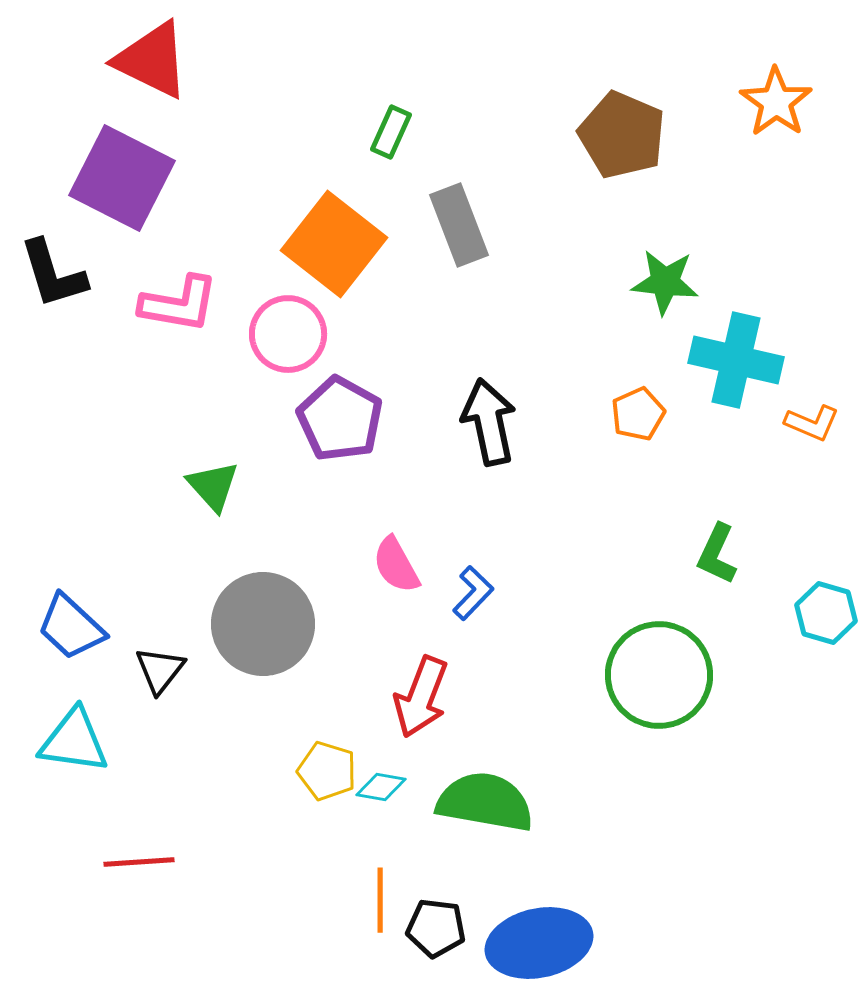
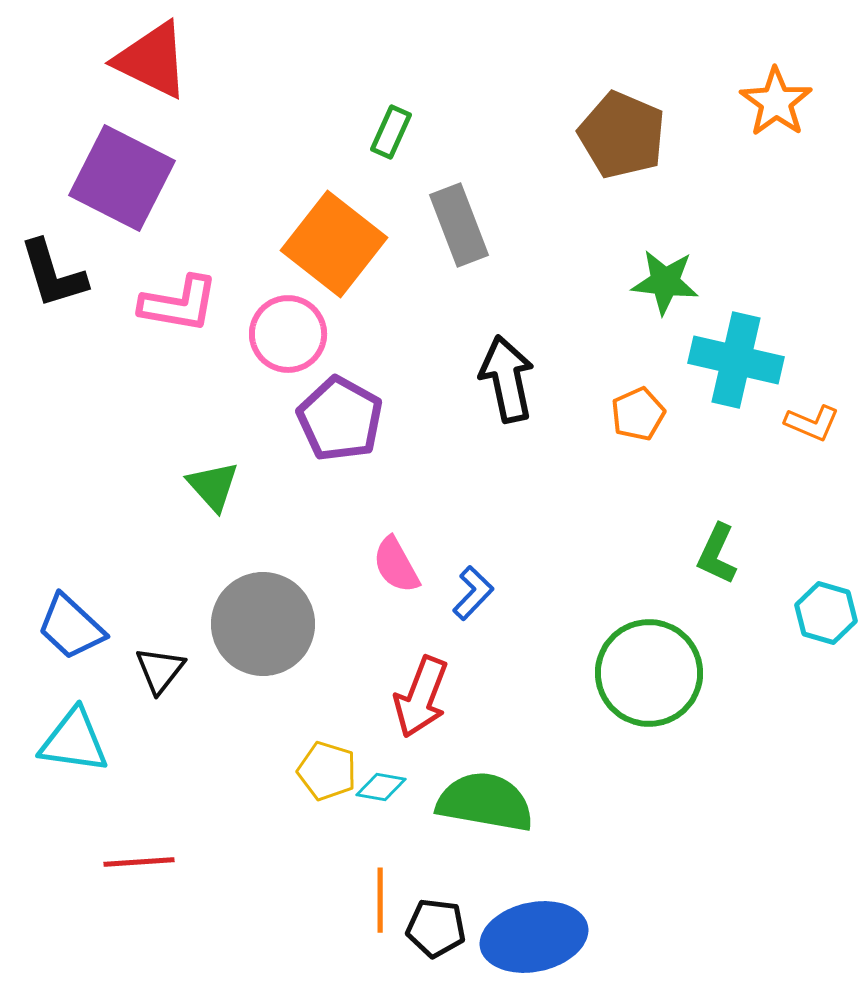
black arrow: moved 18 px right, 43 px up
green circle: moved 10 px left, 2 px up
blue ellipse: moved 5 px left, 6 px up
